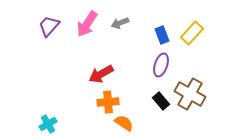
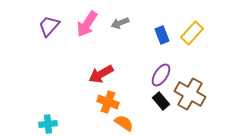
purple ellipse: moved 10 px down; rotated 15 degrees clockwise
orange cross: rotated 25 degrees clockwise
cyan cross: rotated 24 degrees clockwise
